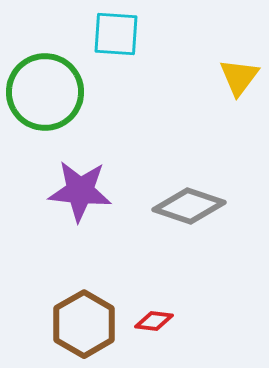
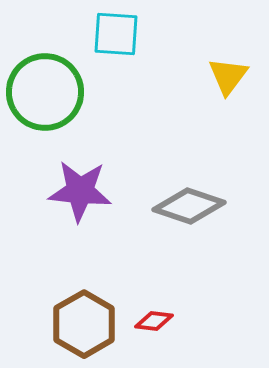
yellow triangle: moved 11 px left, 1 px up
